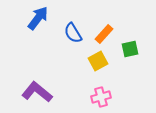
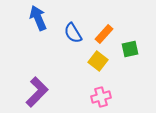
blue arrow: rotated 60 degrees counterclockwise
yellow square: rotated 24 degrees counterclockwise
purple L-shape: rotated 96 degrees clockwise
